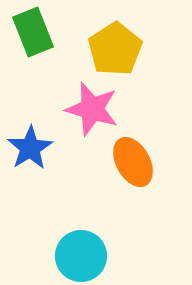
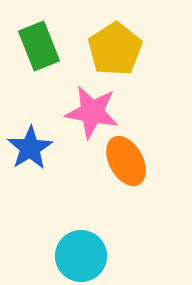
green rectangle: moved 6 px right, 14 px down
pink star: moved 3 px down; rotated 6 degrees counterclockwise
orange ellipse: moved 7 px left, 1 px up
